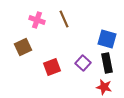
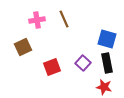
pink cross: rotated 28 degrees counterclockwise
